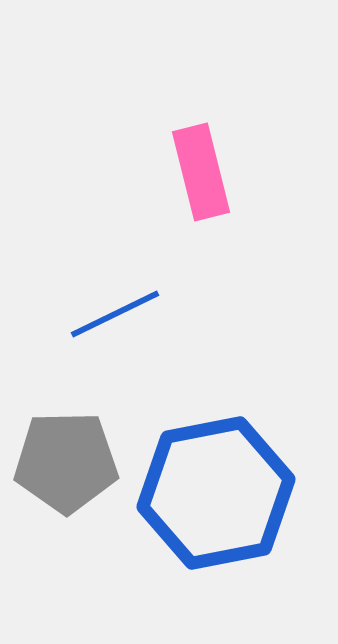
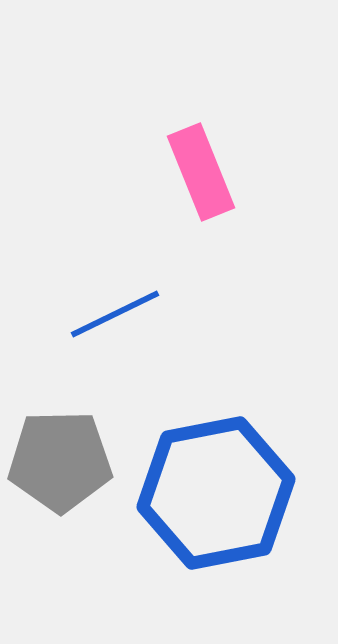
pink rectangle: rotated 8 degrees counterclockwise
gray pentagon: moved 6 px left, 1 px up
